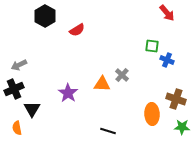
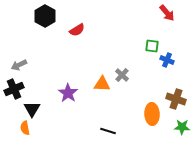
orange semicircle: moved 8 px right
